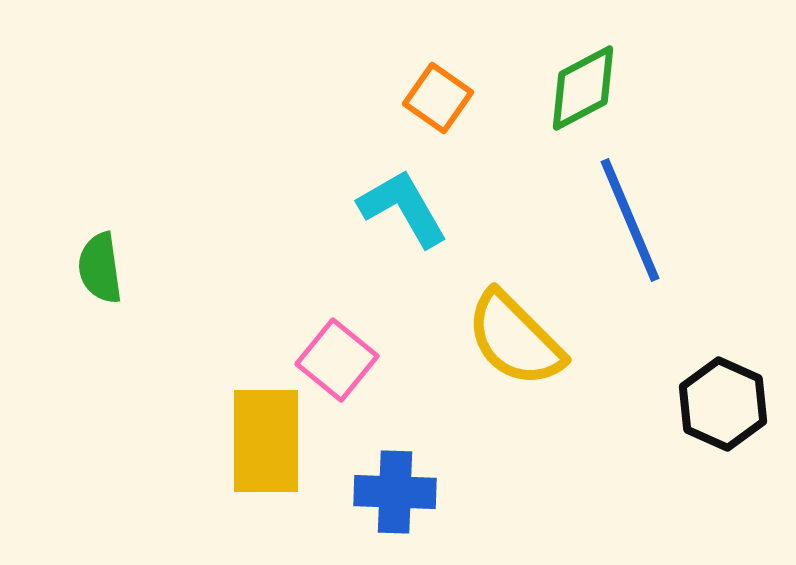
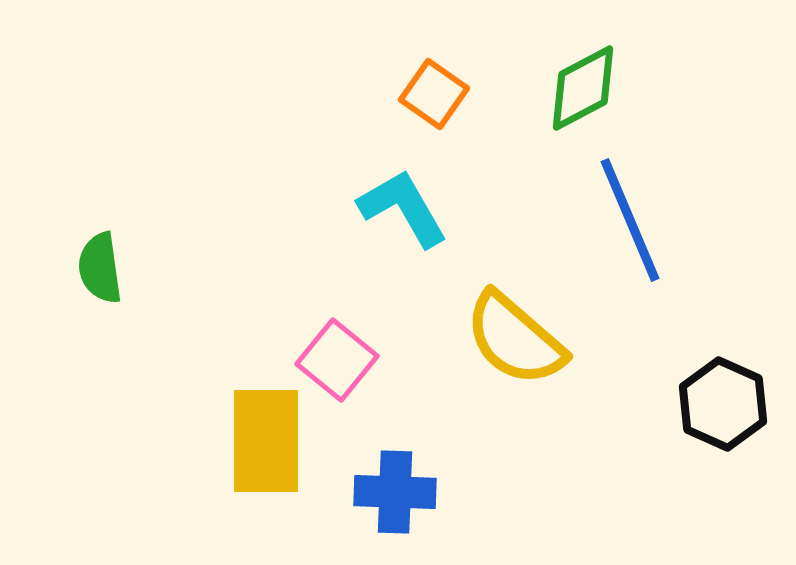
orange square: moved 4 px left, 4 px up
yellow semicircle: rotated 4 degrees counterclockwise
